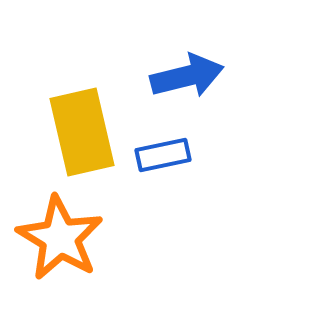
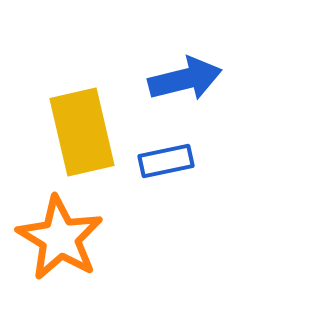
blue arrow: moved 2 px left, 3 px down
blue rectangle: moved 3 px right, 6 px down
